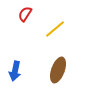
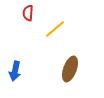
red semicircle: moved 3 px right, 1 px up; rotated 28 degrees counterclockwise
brown ellipse: moved 12 px right, 1 px up
